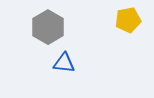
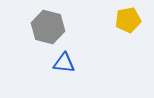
gray hexagon: rotated 16 degrees counterclockwise
